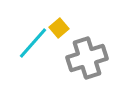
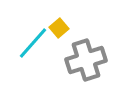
gray cross: moved 1 px left, 2 px down
